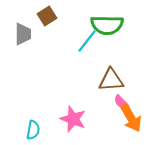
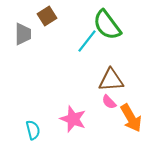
green semicircle: rotated 52 degrees clockwise
pink semicircle: moved 12 px left
cyan semicircle: rotated 24 degrees counterclockwise
